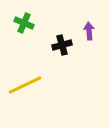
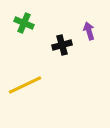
purple arrow: rotated 12 degrees counterclockwise
